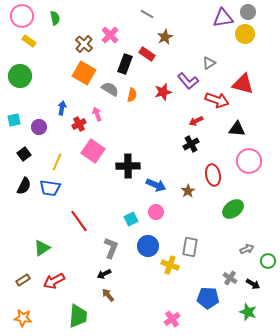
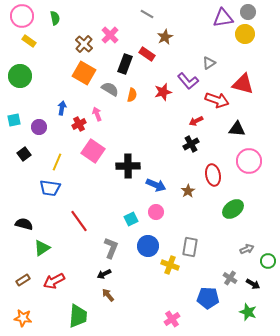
black semicircle at (24, 186): moved 38 px down; rotated 102 degrees counterclockwise
